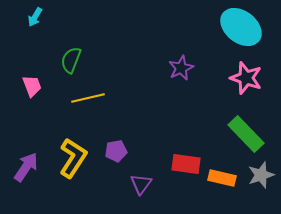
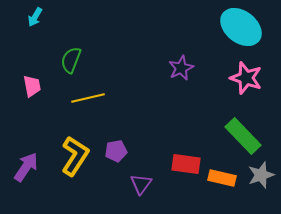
pink trapezoid: rotated 10 degrees clockwise
green rectangle: moved 3 px left, 2 px down
yellow L-shape: moved 2 px right, 2 px up
